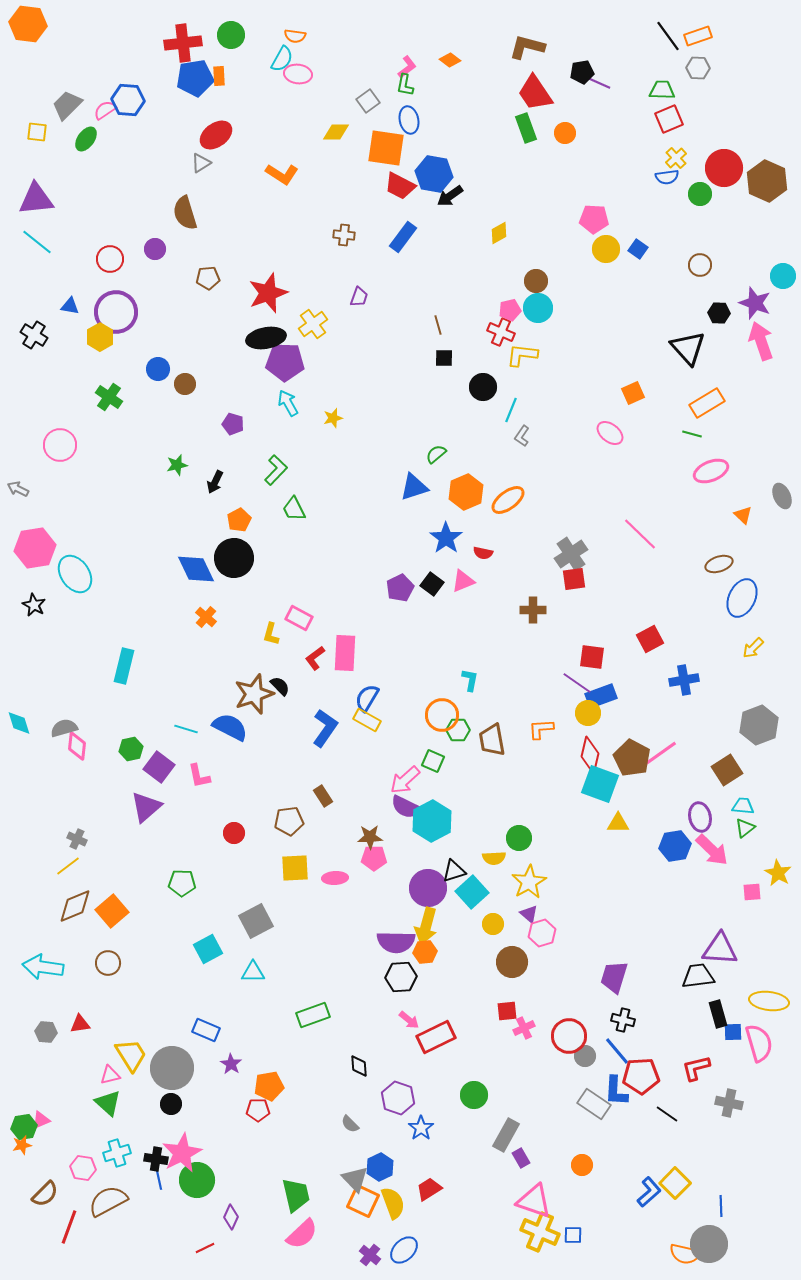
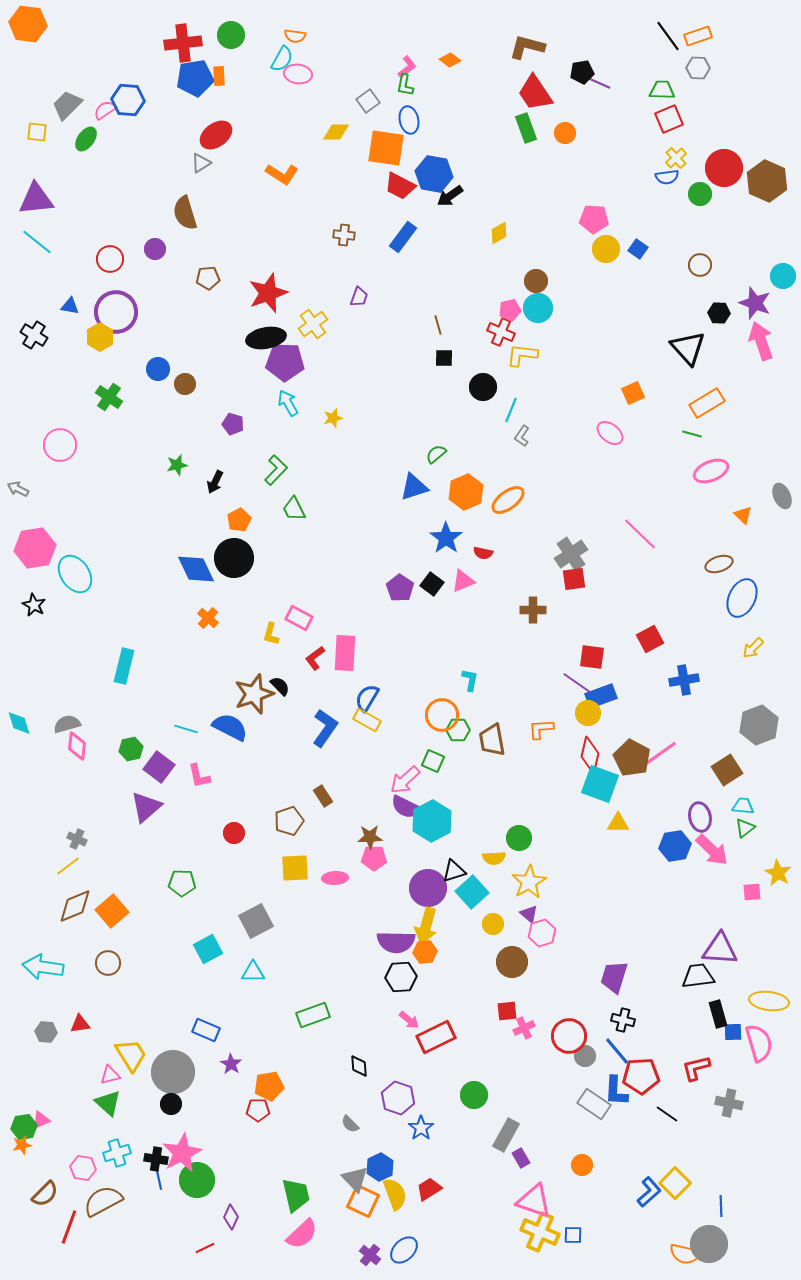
purple pentagon at (400, 588): rotated 12 degrees counterclockwise
orange cross at (206, 617): moved 2 px right, 1 px down
gray semicircle at (64, 728): moved 3 px right, 4 px up
brown pentagon at (289, 821): rotated 12 degrees counterclockwise
gray circle at (172, 1068): moved 1 px right, 4 px down
brown semicircle at (108, 1201): moved 5 px left
yellow semicircle at (393, 1203): moved 2 px right, 9 px up
